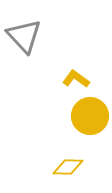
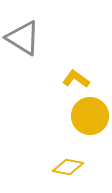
gray triangle: moved 1 px left, 2 px down; rotated 15 degrees counterclockwise
yellow diamond: rotated 8 degrees clockwise
